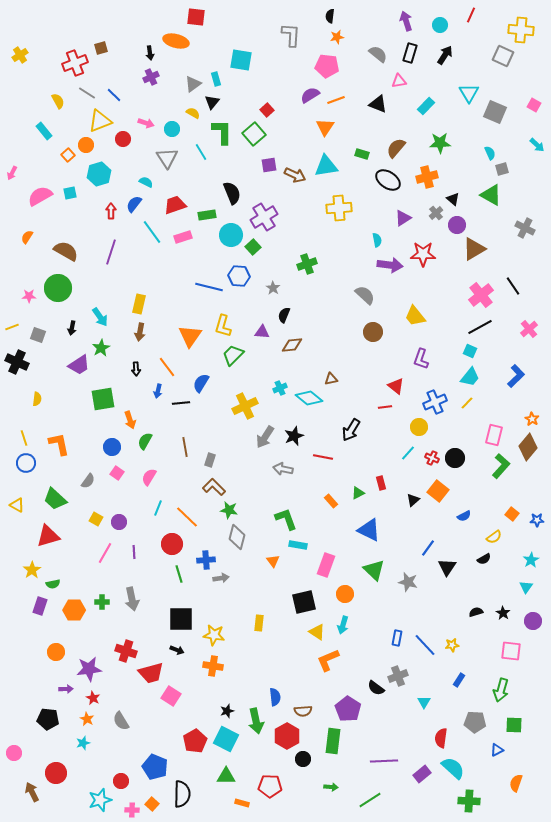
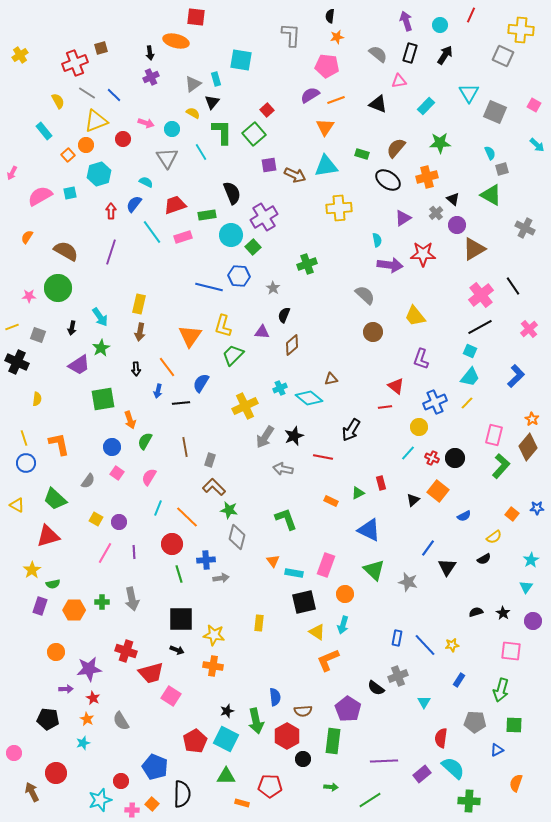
yellow triangle at (100, 121): moved 4 px left
brown diamond at (292, 345): rotated 35 degrees counterclockwise
orange rectangle at (331, 501): rotated 24 degrees counterclockwise
blue star at (537, 520): moved 12 px up
cyan rectangle at (298, 545): moved 4 px left, 28 px down
